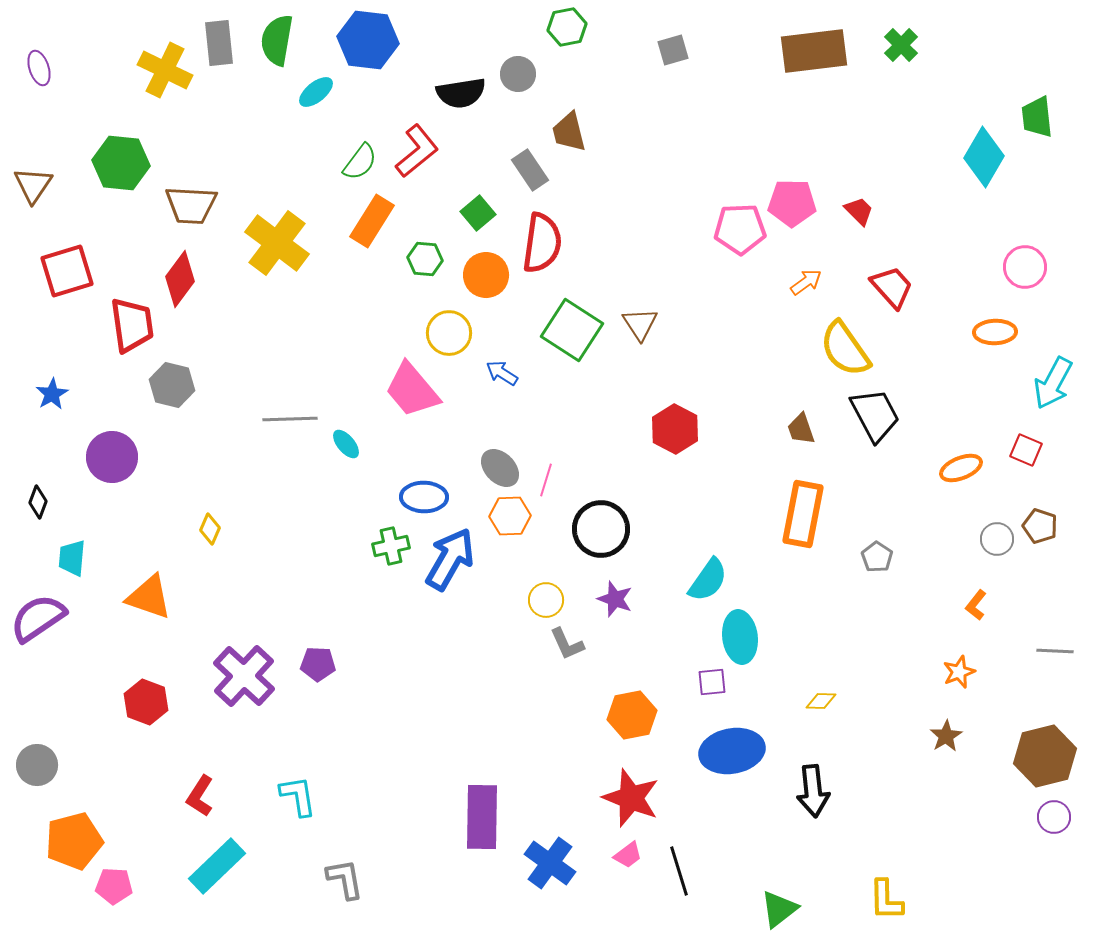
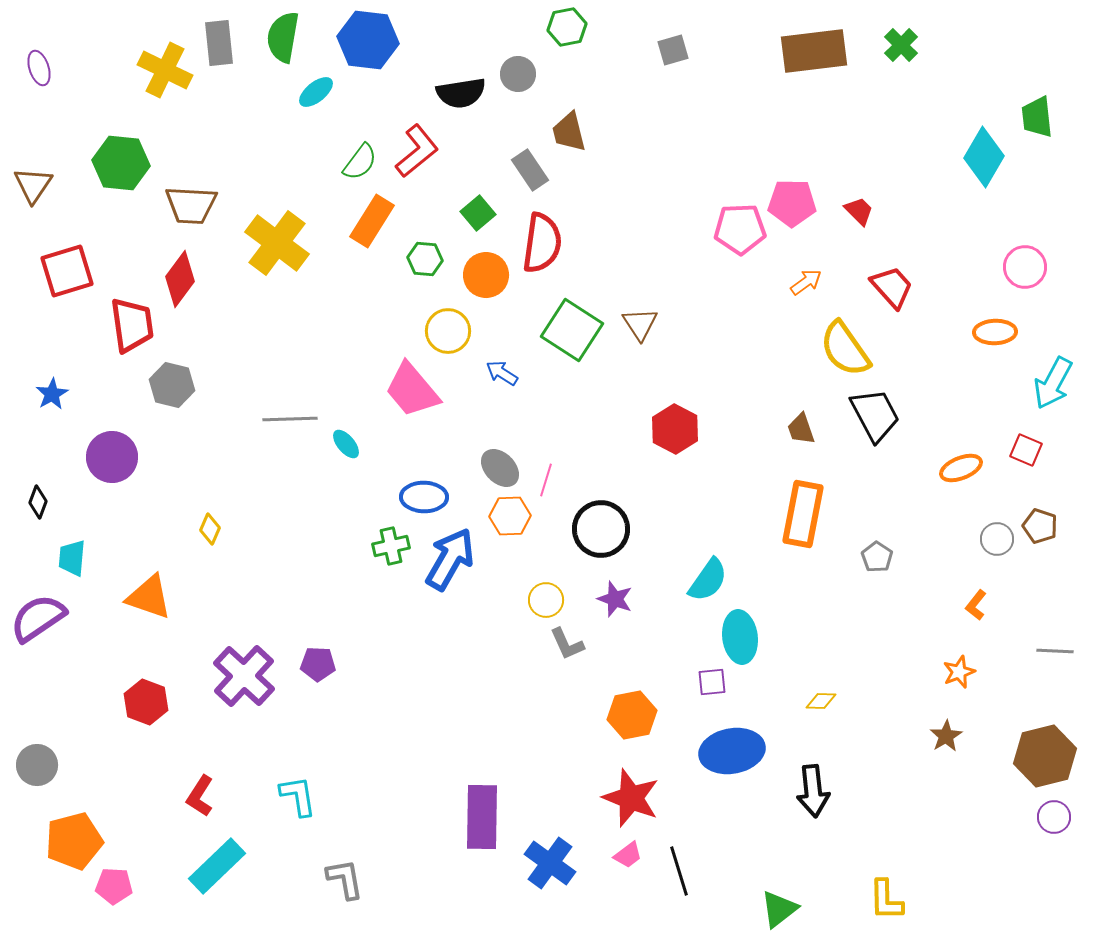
green semicircle at (277, 40): moved 6 px right, 3 px up
yellow circle at (449, 333): moved 1 px left, 2 px up
